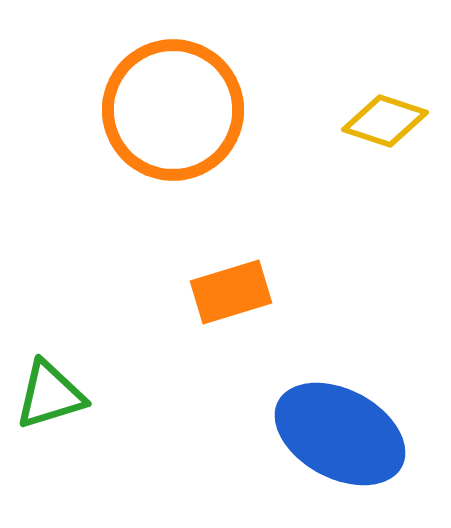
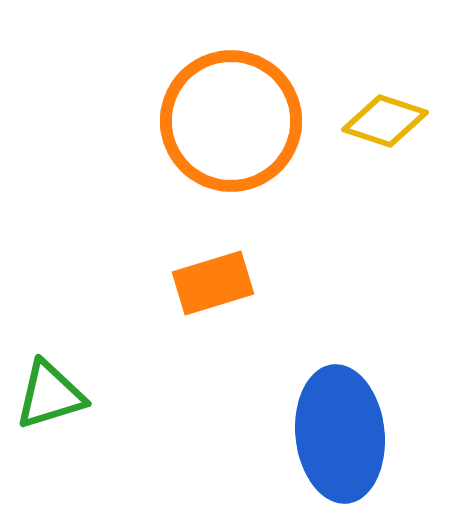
orange circle: moved 58 px right, 11 px down
orange rectangle: moved 18 px left, 9 px up
blue ellipse: rotated 56 degrees clockwise
